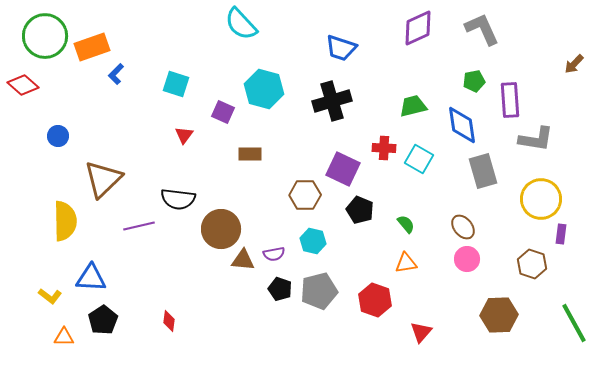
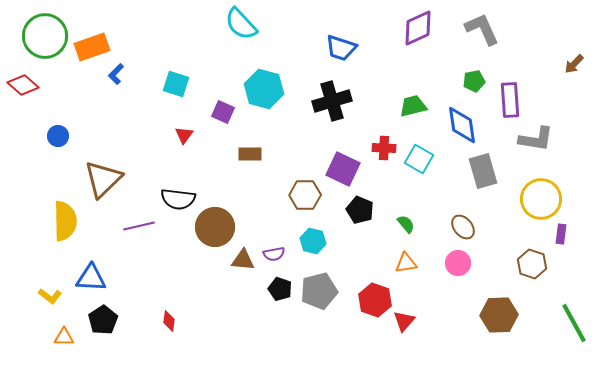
brown circle at (221, 229): moved 6 px left, 2 px up
pink circle at (467, 259): moved 9 px left, 4 px down
red triangle at (421, 332): moved 17 px left, 11 px up
